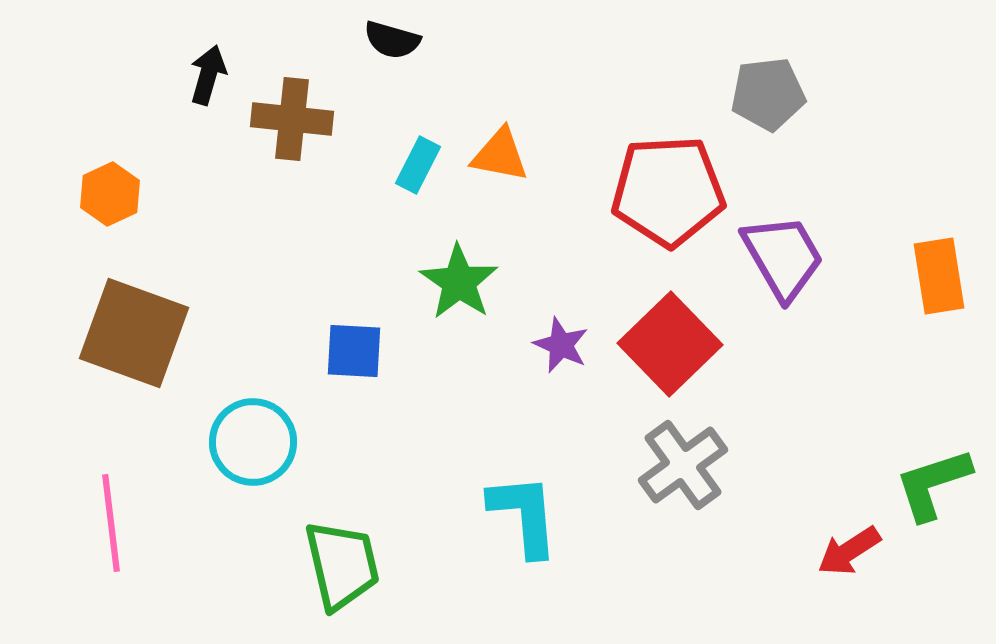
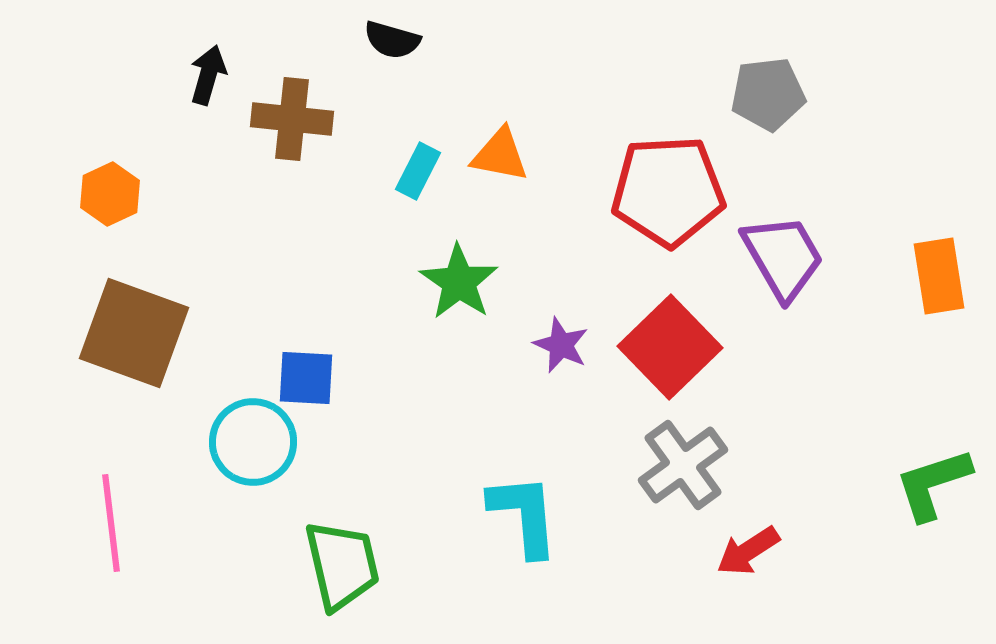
cyan rectangle: moved 6 px down
red square: moved 3 px down
blue square: moved 48 px left, 27 px down
red arrow: moved 101 px left
